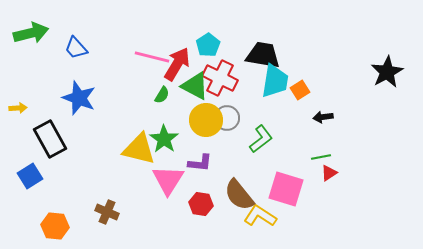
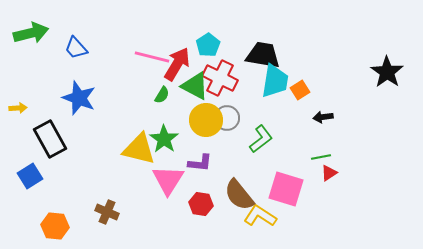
black star: rotated 8 degrees counterclockwise
